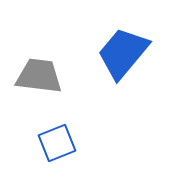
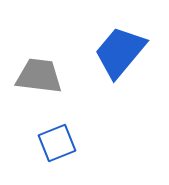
blue trapezoid: moved 3 px left, 1 px up
